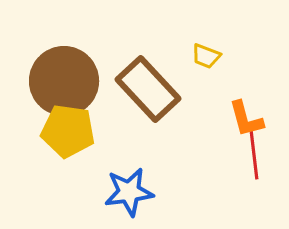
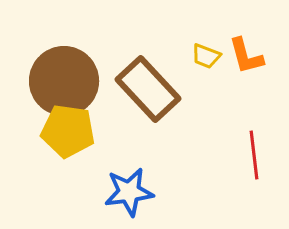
orange L-shape: moved 63 px up
